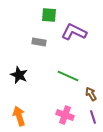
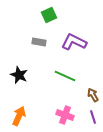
green square: rotated 28 degrees counterclockwise
purple L-shape: moved 10 px down
green line: moved 3 px left
brown arrow: moved 2 px right, 1 px down
orange arrow: rotated 42 degrees clockwise
